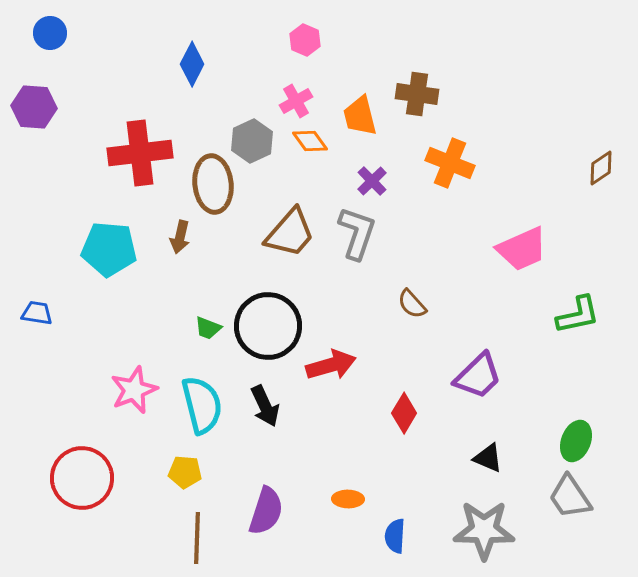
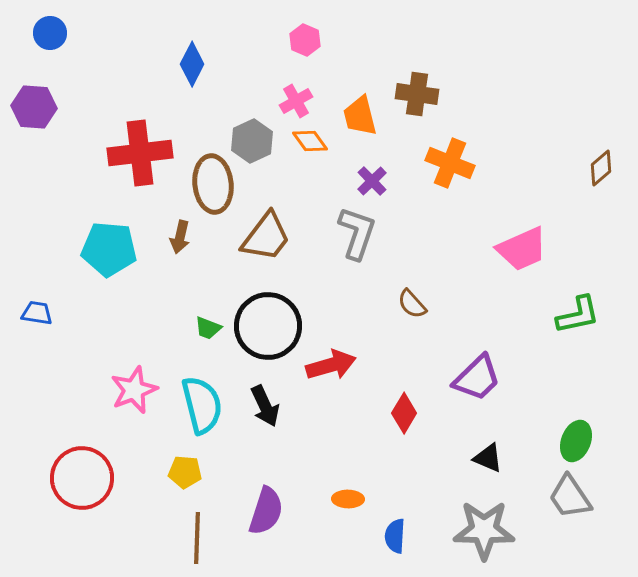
brown diamond: rotated 6 degrees counterclockwise
brown trapezoid: moved 24 px left, 4 px down; rotated 4 degrees counterclockwise
purple trapezoid: moved 1 px left, 2 px down
